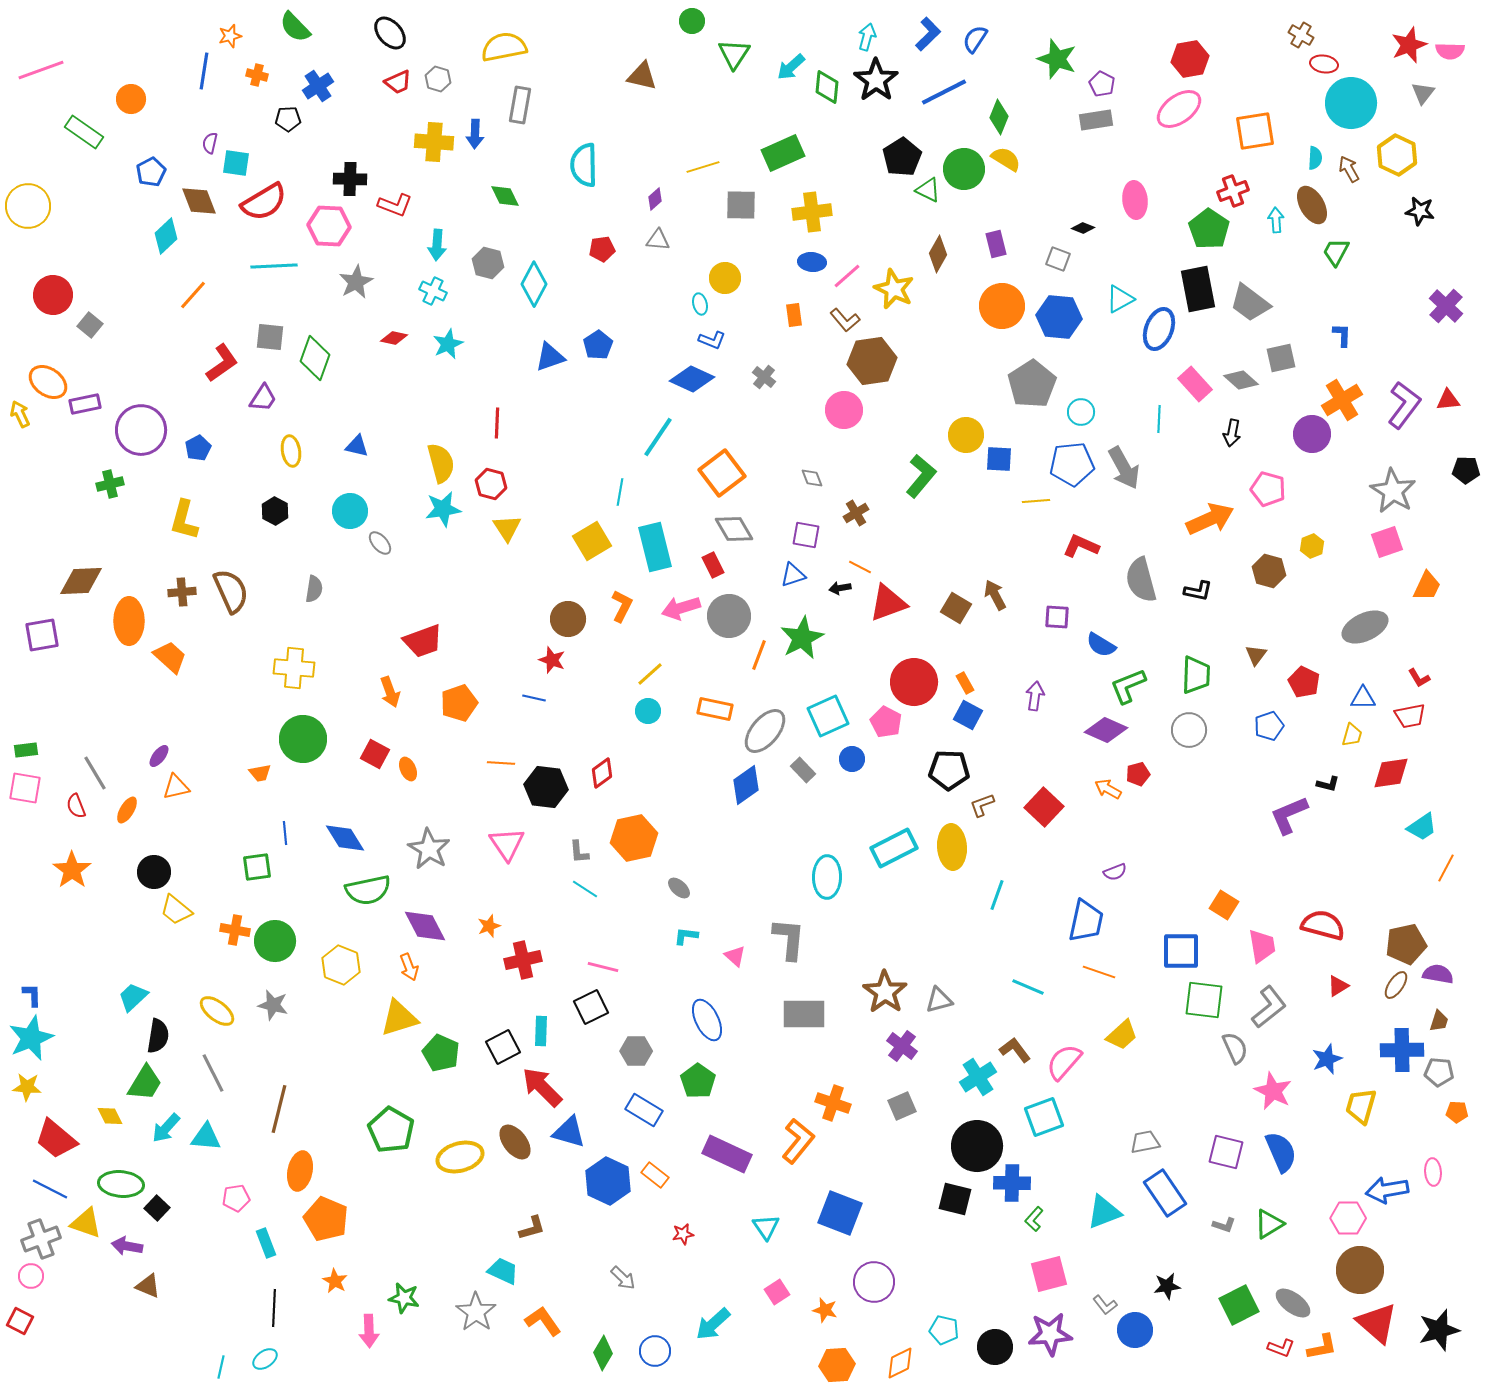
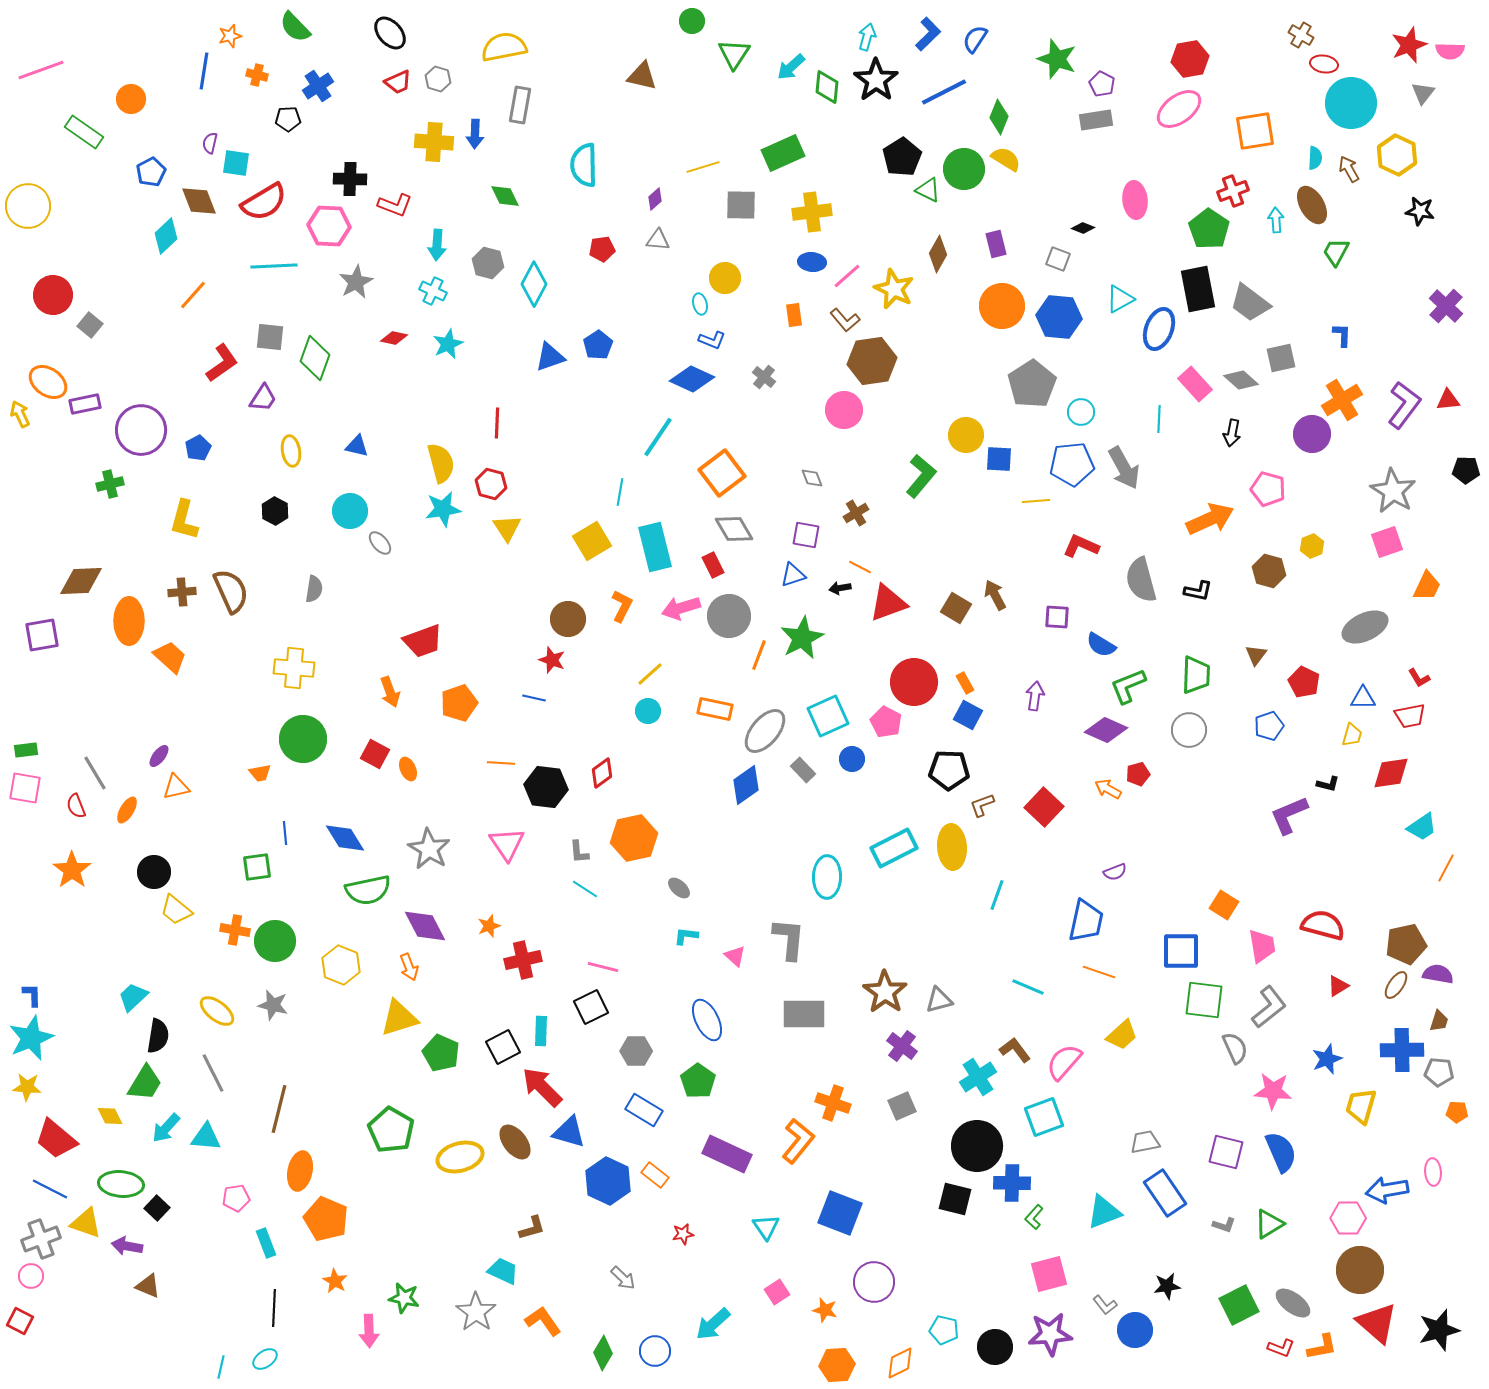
pink star at (1273, 1091): rotated 21 degrees counterclockwise
green L-shape at (1034, 1219): moved 2 px up
